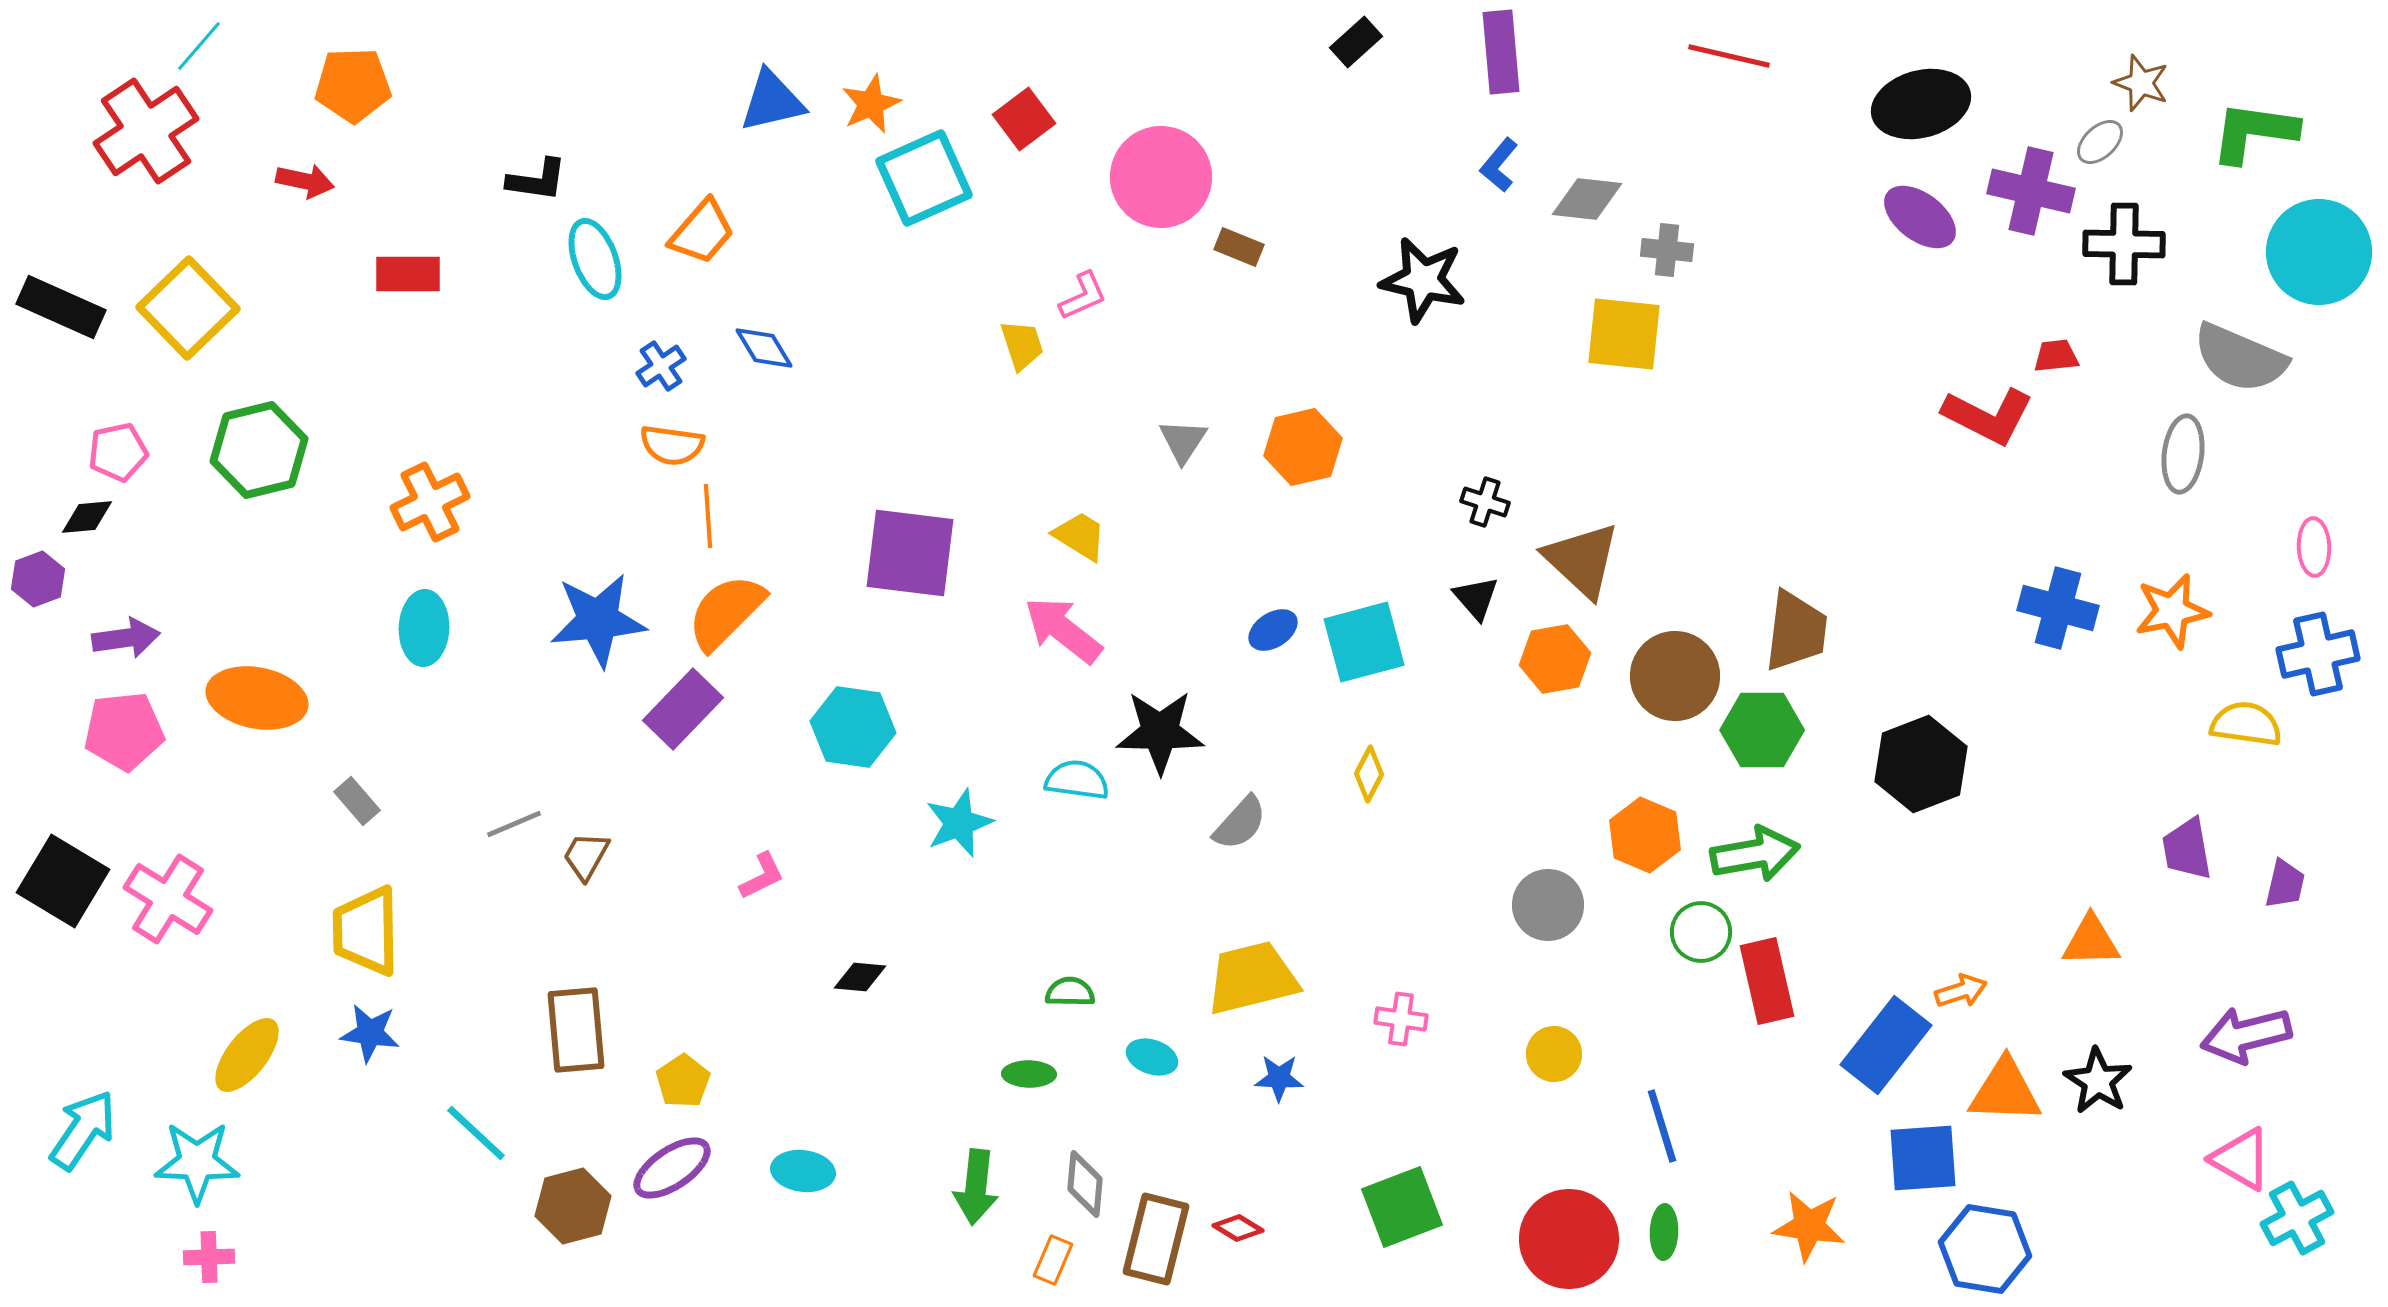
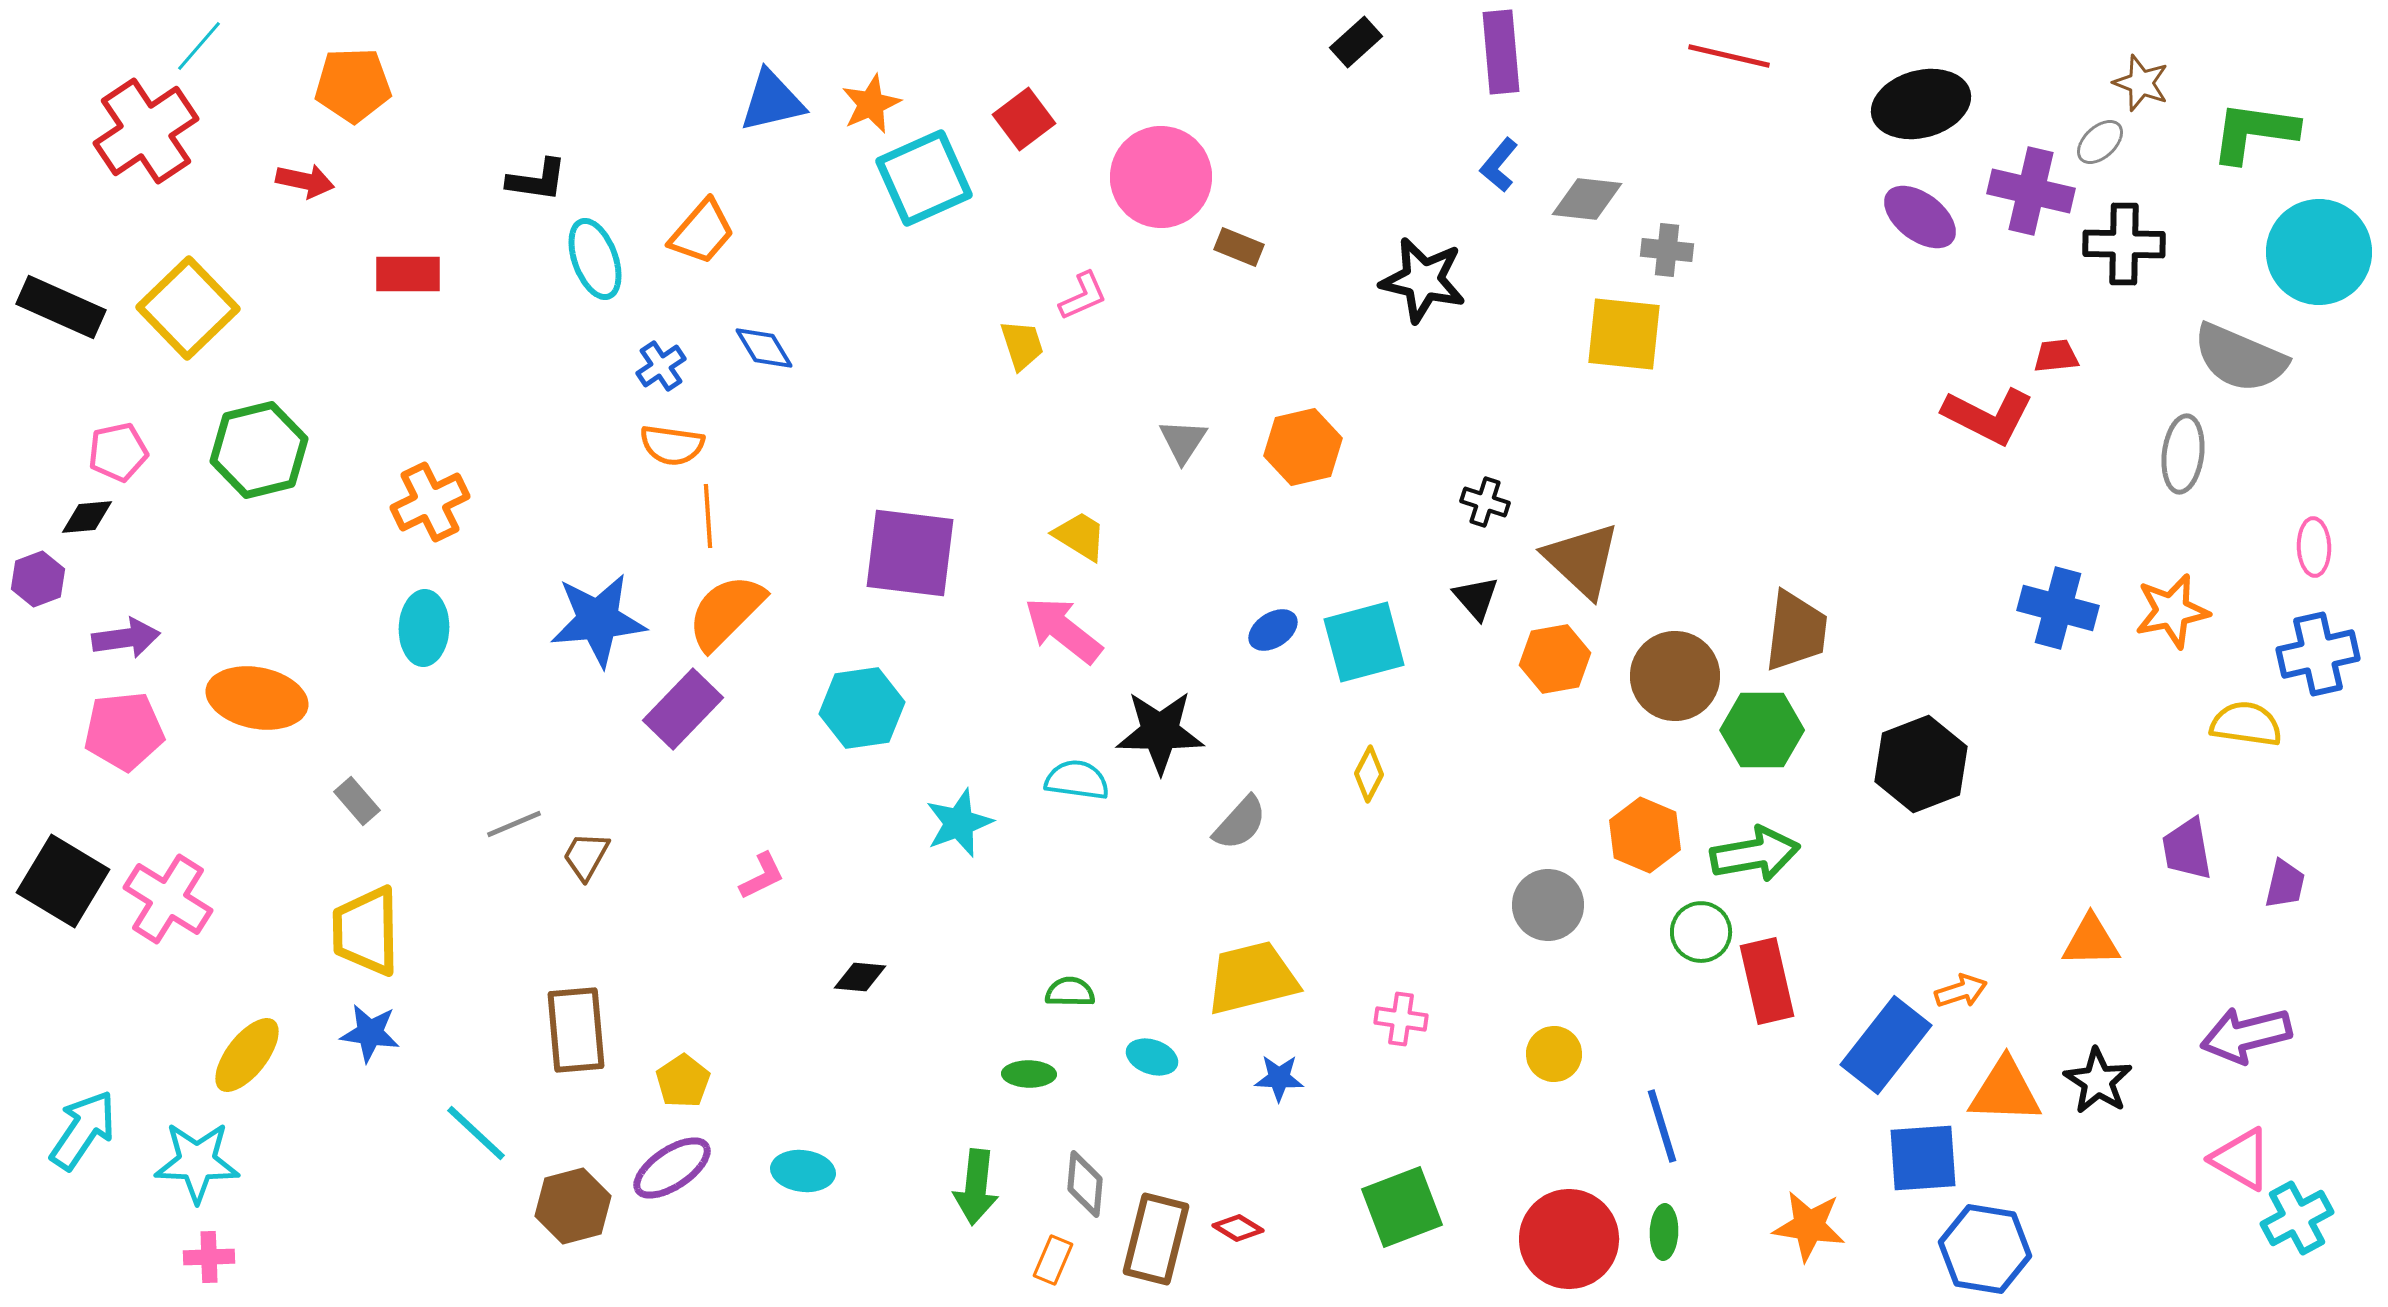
cyan hexagon at (853, 727): moved 9 px right, 19 px up; rotated 16 degrees counterclockwise
